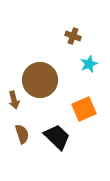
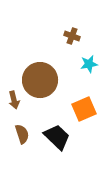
brown cross: moved 1 px left
cyan star: rotated 12 degrees clockwise
